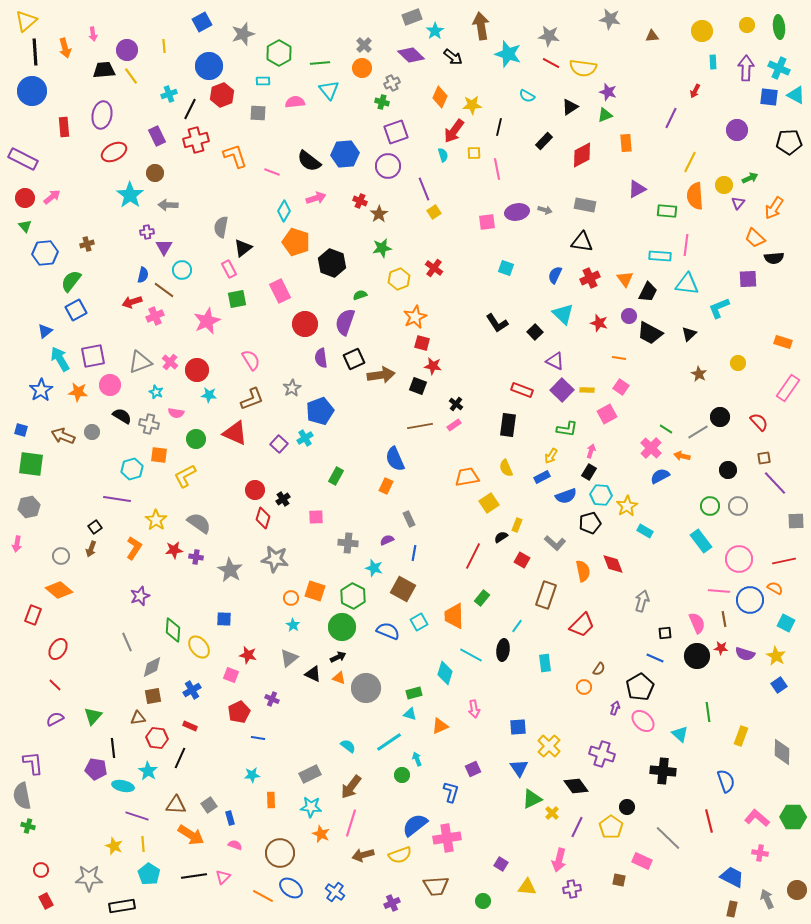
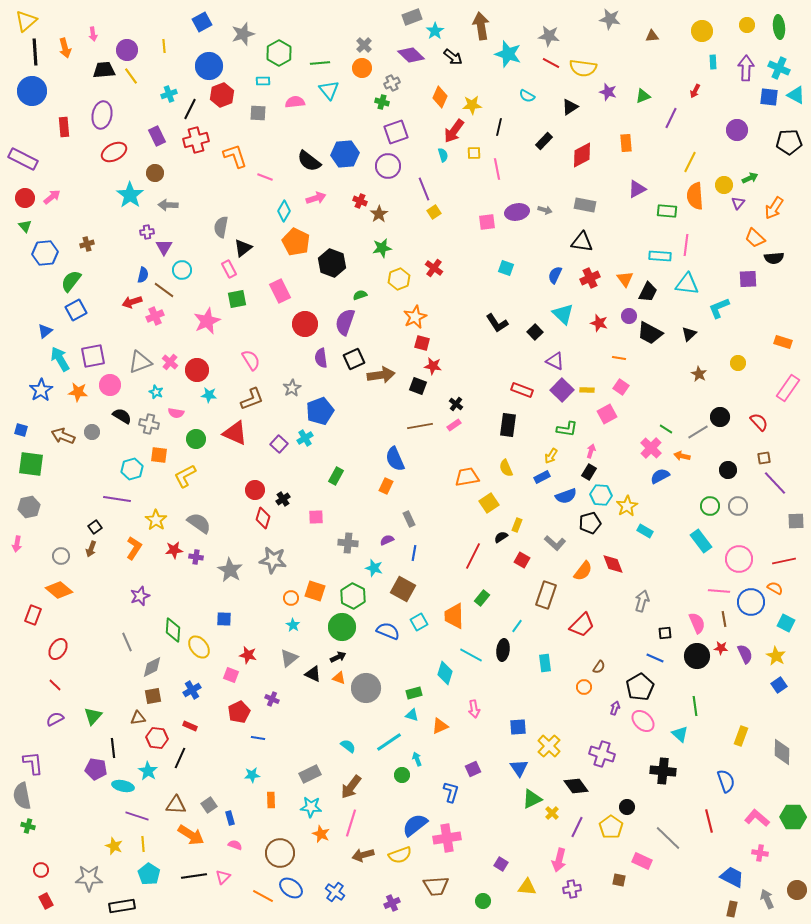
green triangle at (605, 115): moved 38 px right, 19 px up
pink line at (272, 172): moved 7 px left, 5 px down
orange pentagon at (296, 242): rotated 8 degrees clockwise
gray star at (275, 559): moved 2 px left, 1 px down
orange semicircle at (583, 571): rotated 50 degrees clockwise
blue circle at (750, 600): moved 1 px right, 2 px down
purple semicircle at (745, 654): rotated 132 degrees counterclockwise
brown semicircle at (599, 669): moved 2 px up
green line at (708, 712): moved 13 px left, 6 px up
cyan triangle at (410, 714): moved 2 px right, 1 px down
